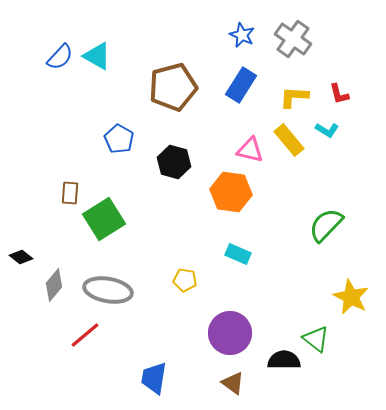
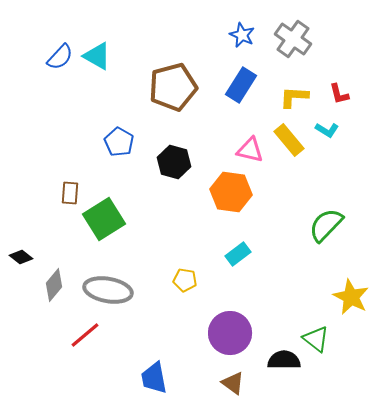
blue pentagon: moved 3 px down
cyan rectangle: rotated 60 degrees counterclockwise
blue trapezoid: rotated 20 degrees counterclockwise
